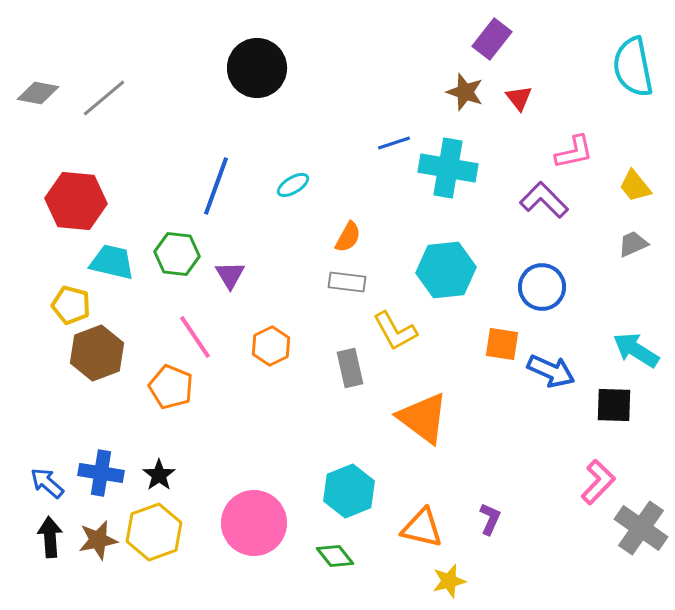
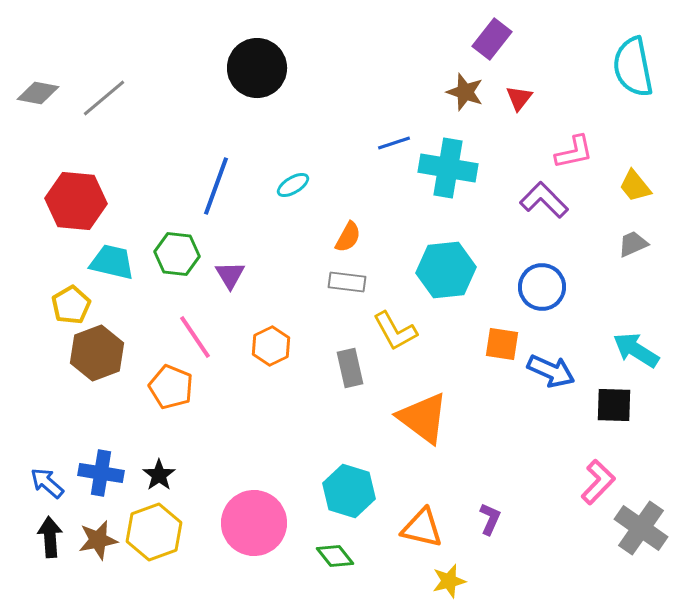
red triangle at (519, 98): rotated 16 degrees clockwise
yellow pentagon at (71, 305): rotated 27 degrees clockwise
cyan hexagon at (349, 491): rotated 21 degrees counterclockwise
